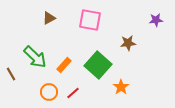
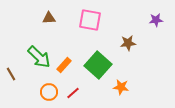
brown triangle: rotated 24 degrees clockwise
green arrow: moved 4 px right
orange star: rotated 28 degrees counterclockwise
